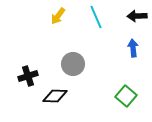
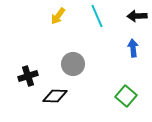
cyan line: moved 1 px right, 1 px up
